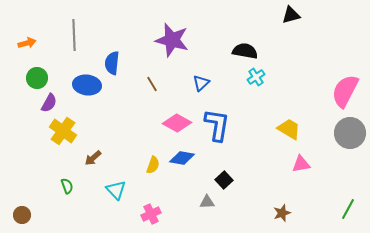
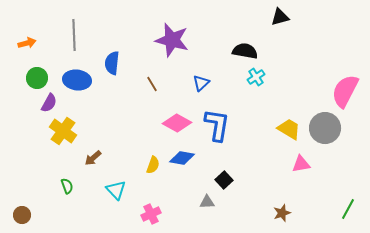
black triangle: moved 11 px left, 2 px down
blue ellipse: moved 10 px left, 5 px up
gray circle: moved 25 px left, 5 px up
